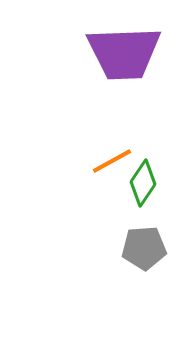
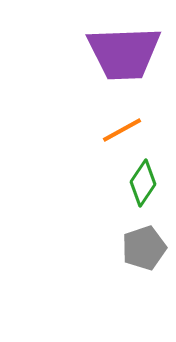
orange line: moved 10 px right, 31 px up
gray pentagon: rotated 15 degrees counterclockwise
